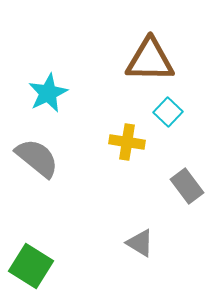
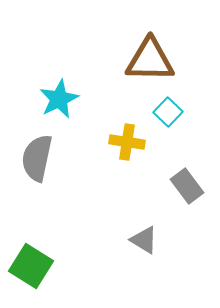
cyan star: moved 11 px right, 6 px down
gray semicircle: rotated 117 degrees counterclockwise
gray triangle: moved 4 px right, 3 px up
